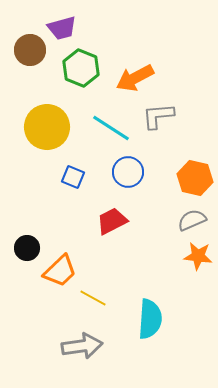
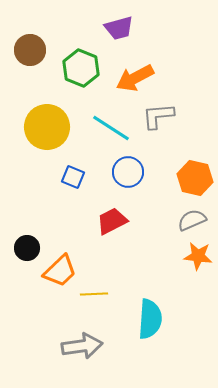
purple trapezoid: moved 57 px right
yellow line: moved 1 px right, 4 px up; rotated 32 degrees counterclockwise
